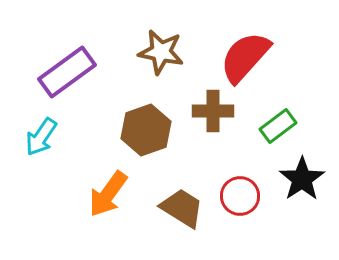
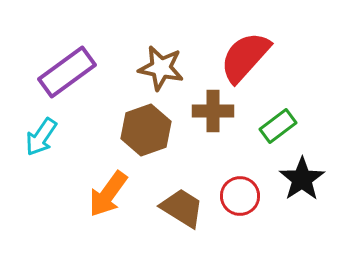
brown star: moved 16 px down
